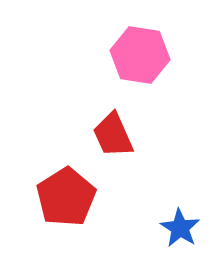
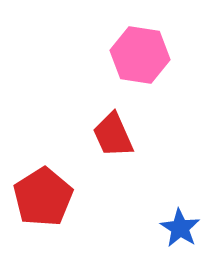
red pentagon: moved 23 px left
